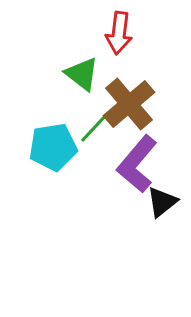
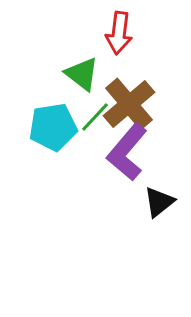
green line: moved 1 px right, 11 px up
cyan pentagon: moved 20 px up
purple L-shape: moved 10 px left, 12 px up
black triangle: moved 3 px left
